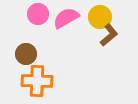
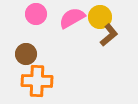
pink circle: moved 2 px left
pink semicircle: moved 6 px right
